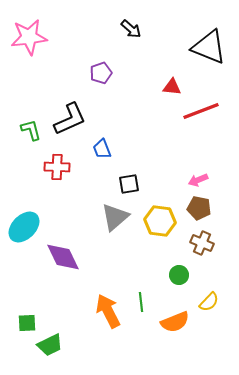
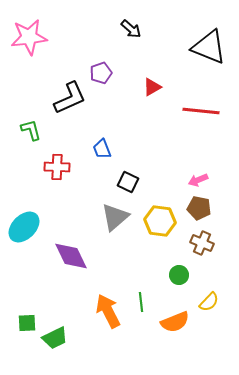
red triangle: moved 20 px left; rotated 36 degrees counterclockwise
red line: rotated 27 degrees clockwise
black L-shape: moved 21 px up
black square: moved 1 px left, 2 px up; rotated 35 degrees clockwise
purple diamond: moved 8 px right, 1 px up
green trapezoid: moved 5 px right, 7 px up
